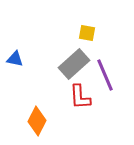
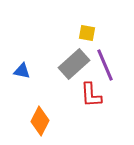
blue triangle: moved 7 px right, 12 px down
purple line: moved 10 px up
red L-shape: moved 11 px right, 2 px up
orange diamond: moved 3 px right
